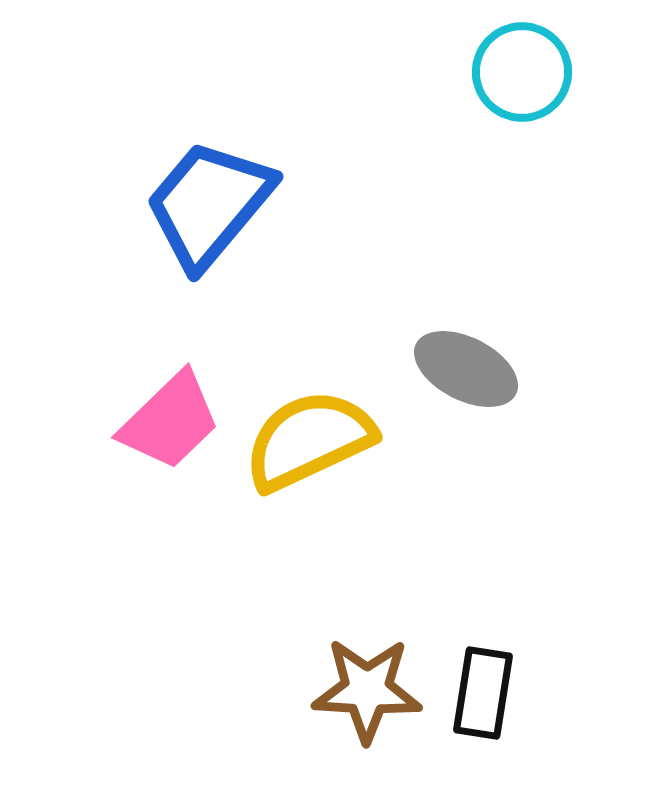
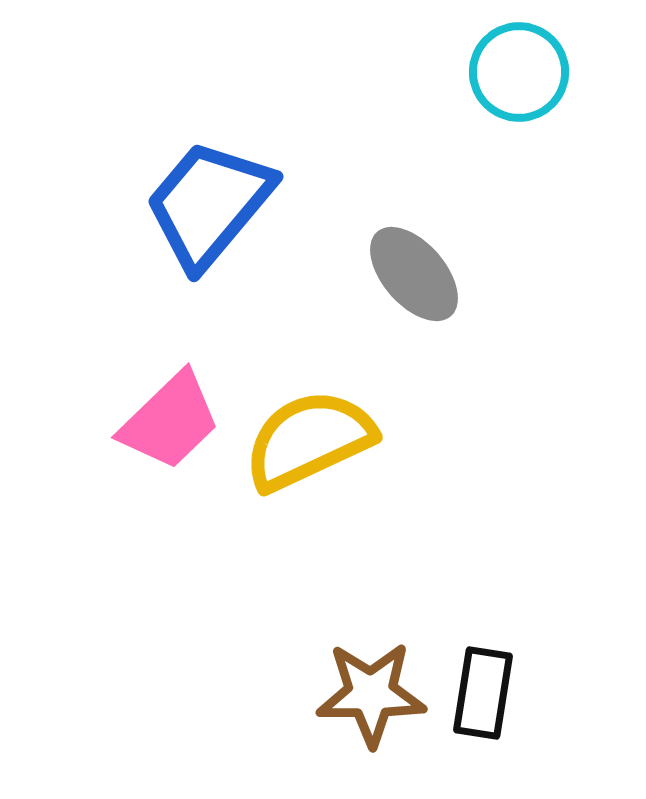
cyan circle: moved 3 px left
gray ellipse: moved 52 px left, 95 px up; rotated 22 degrees clockwise
brown star: moved 4 px right, 4 px down; rotated 3 degrees counterclockwise
